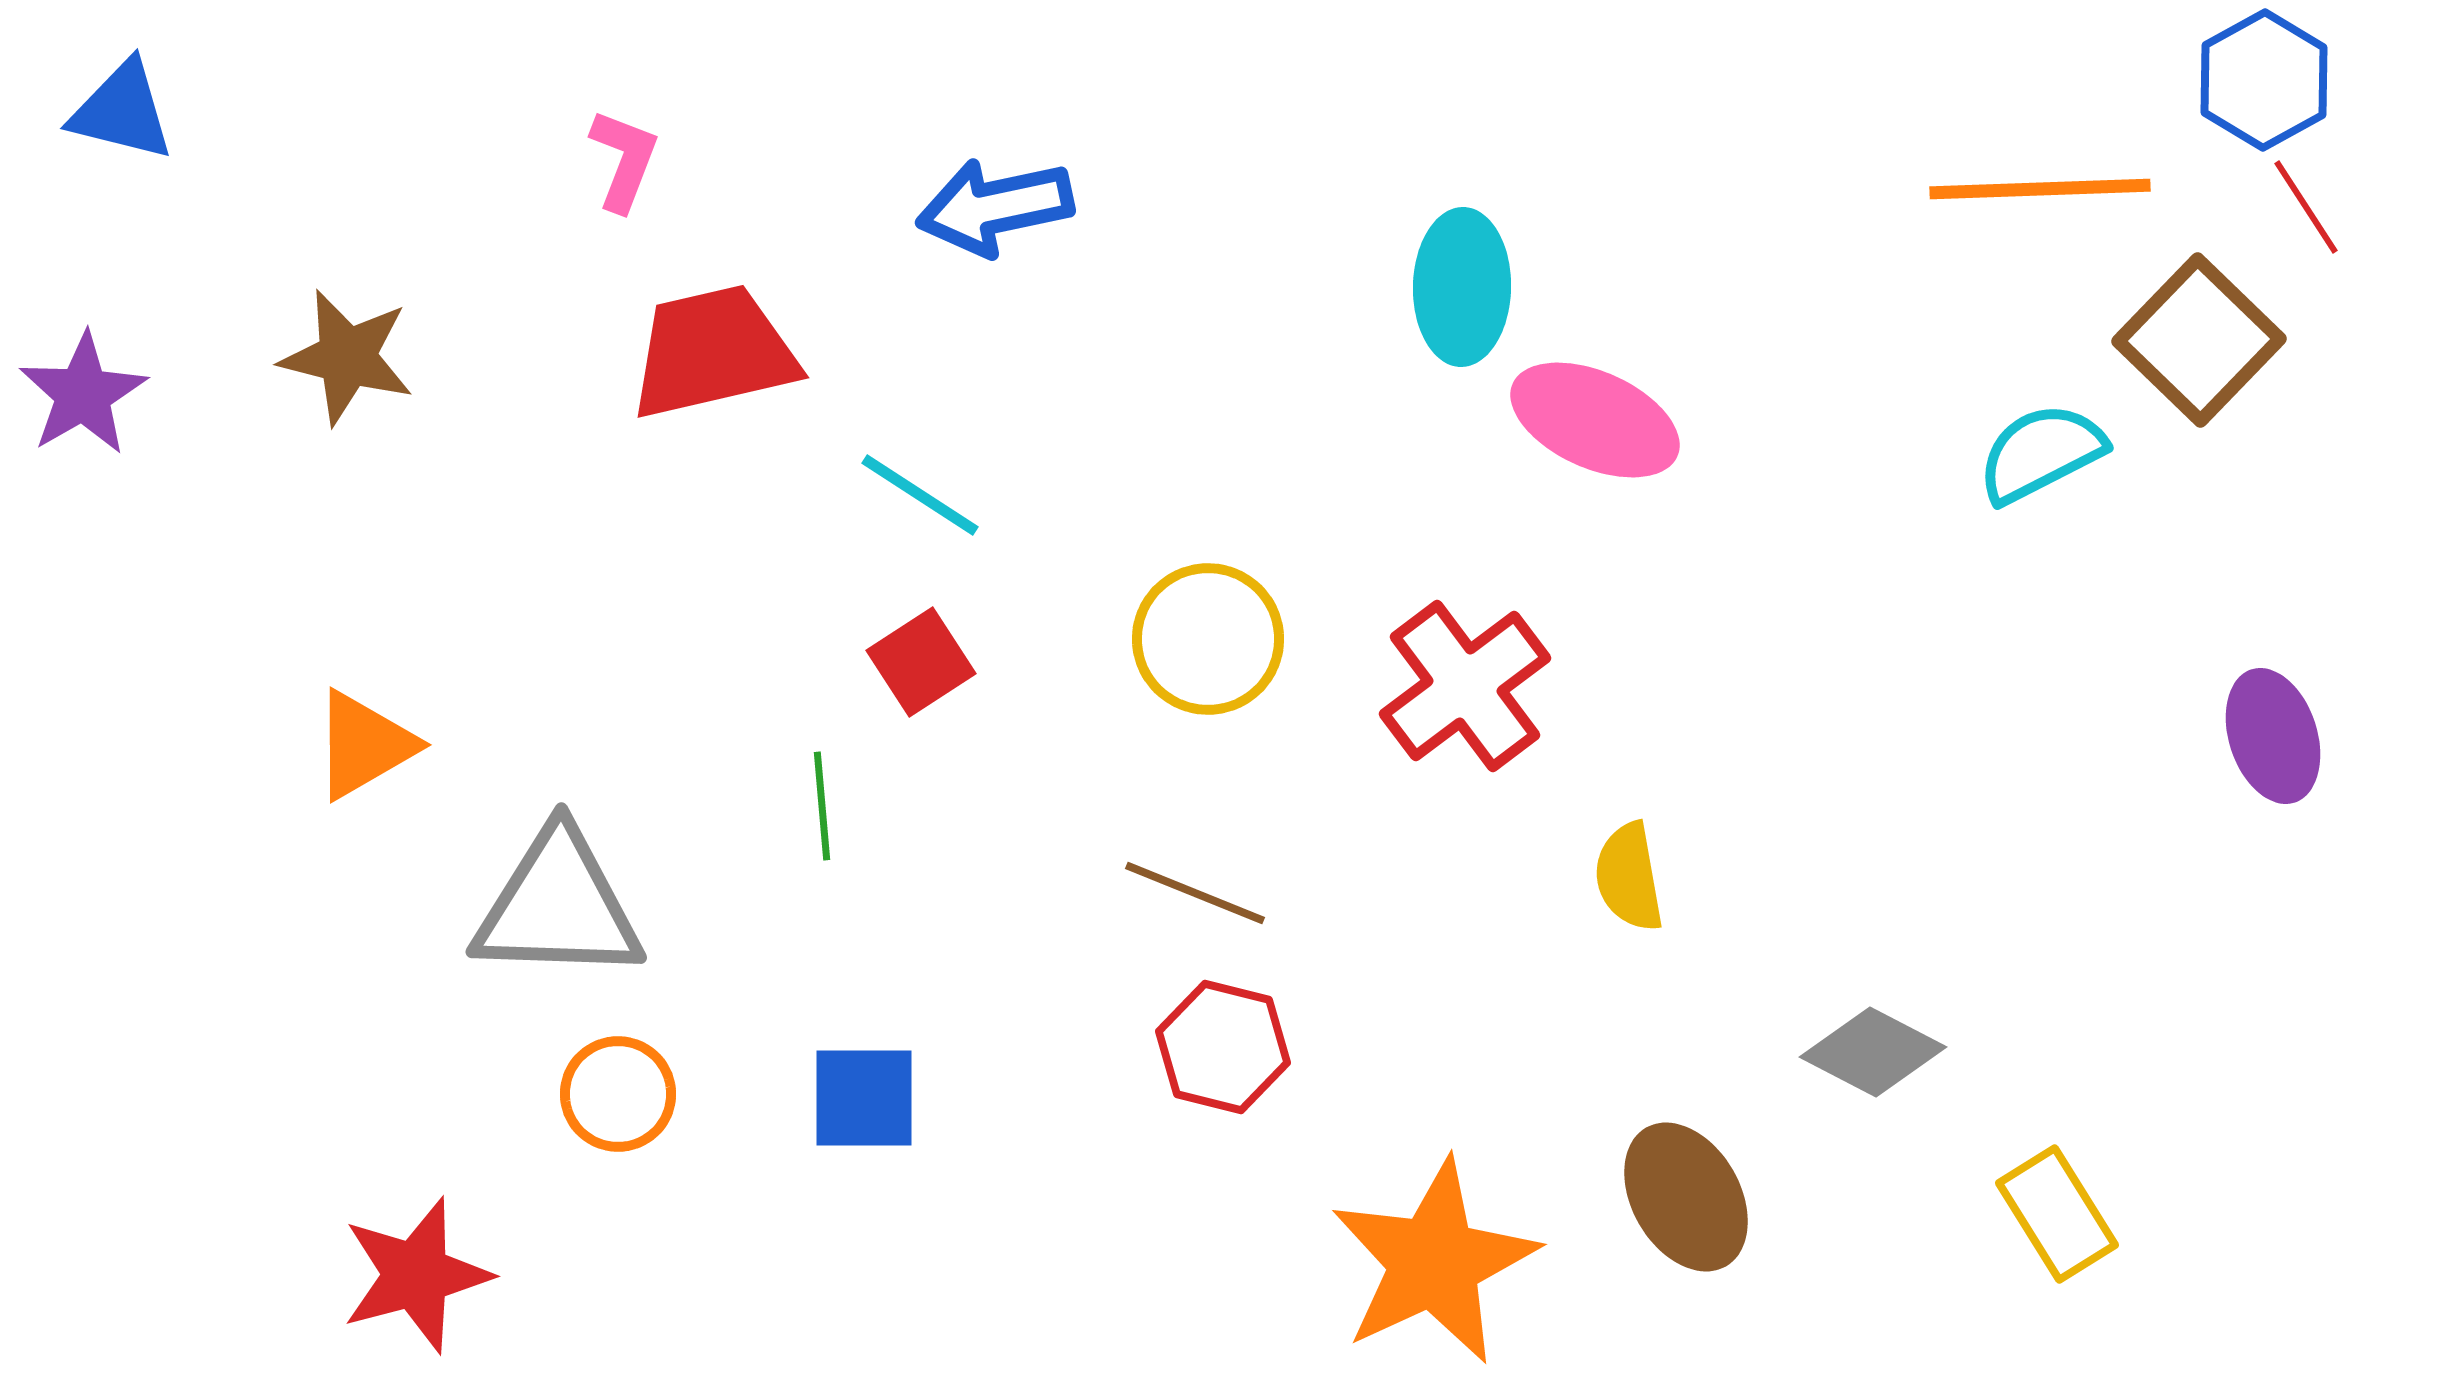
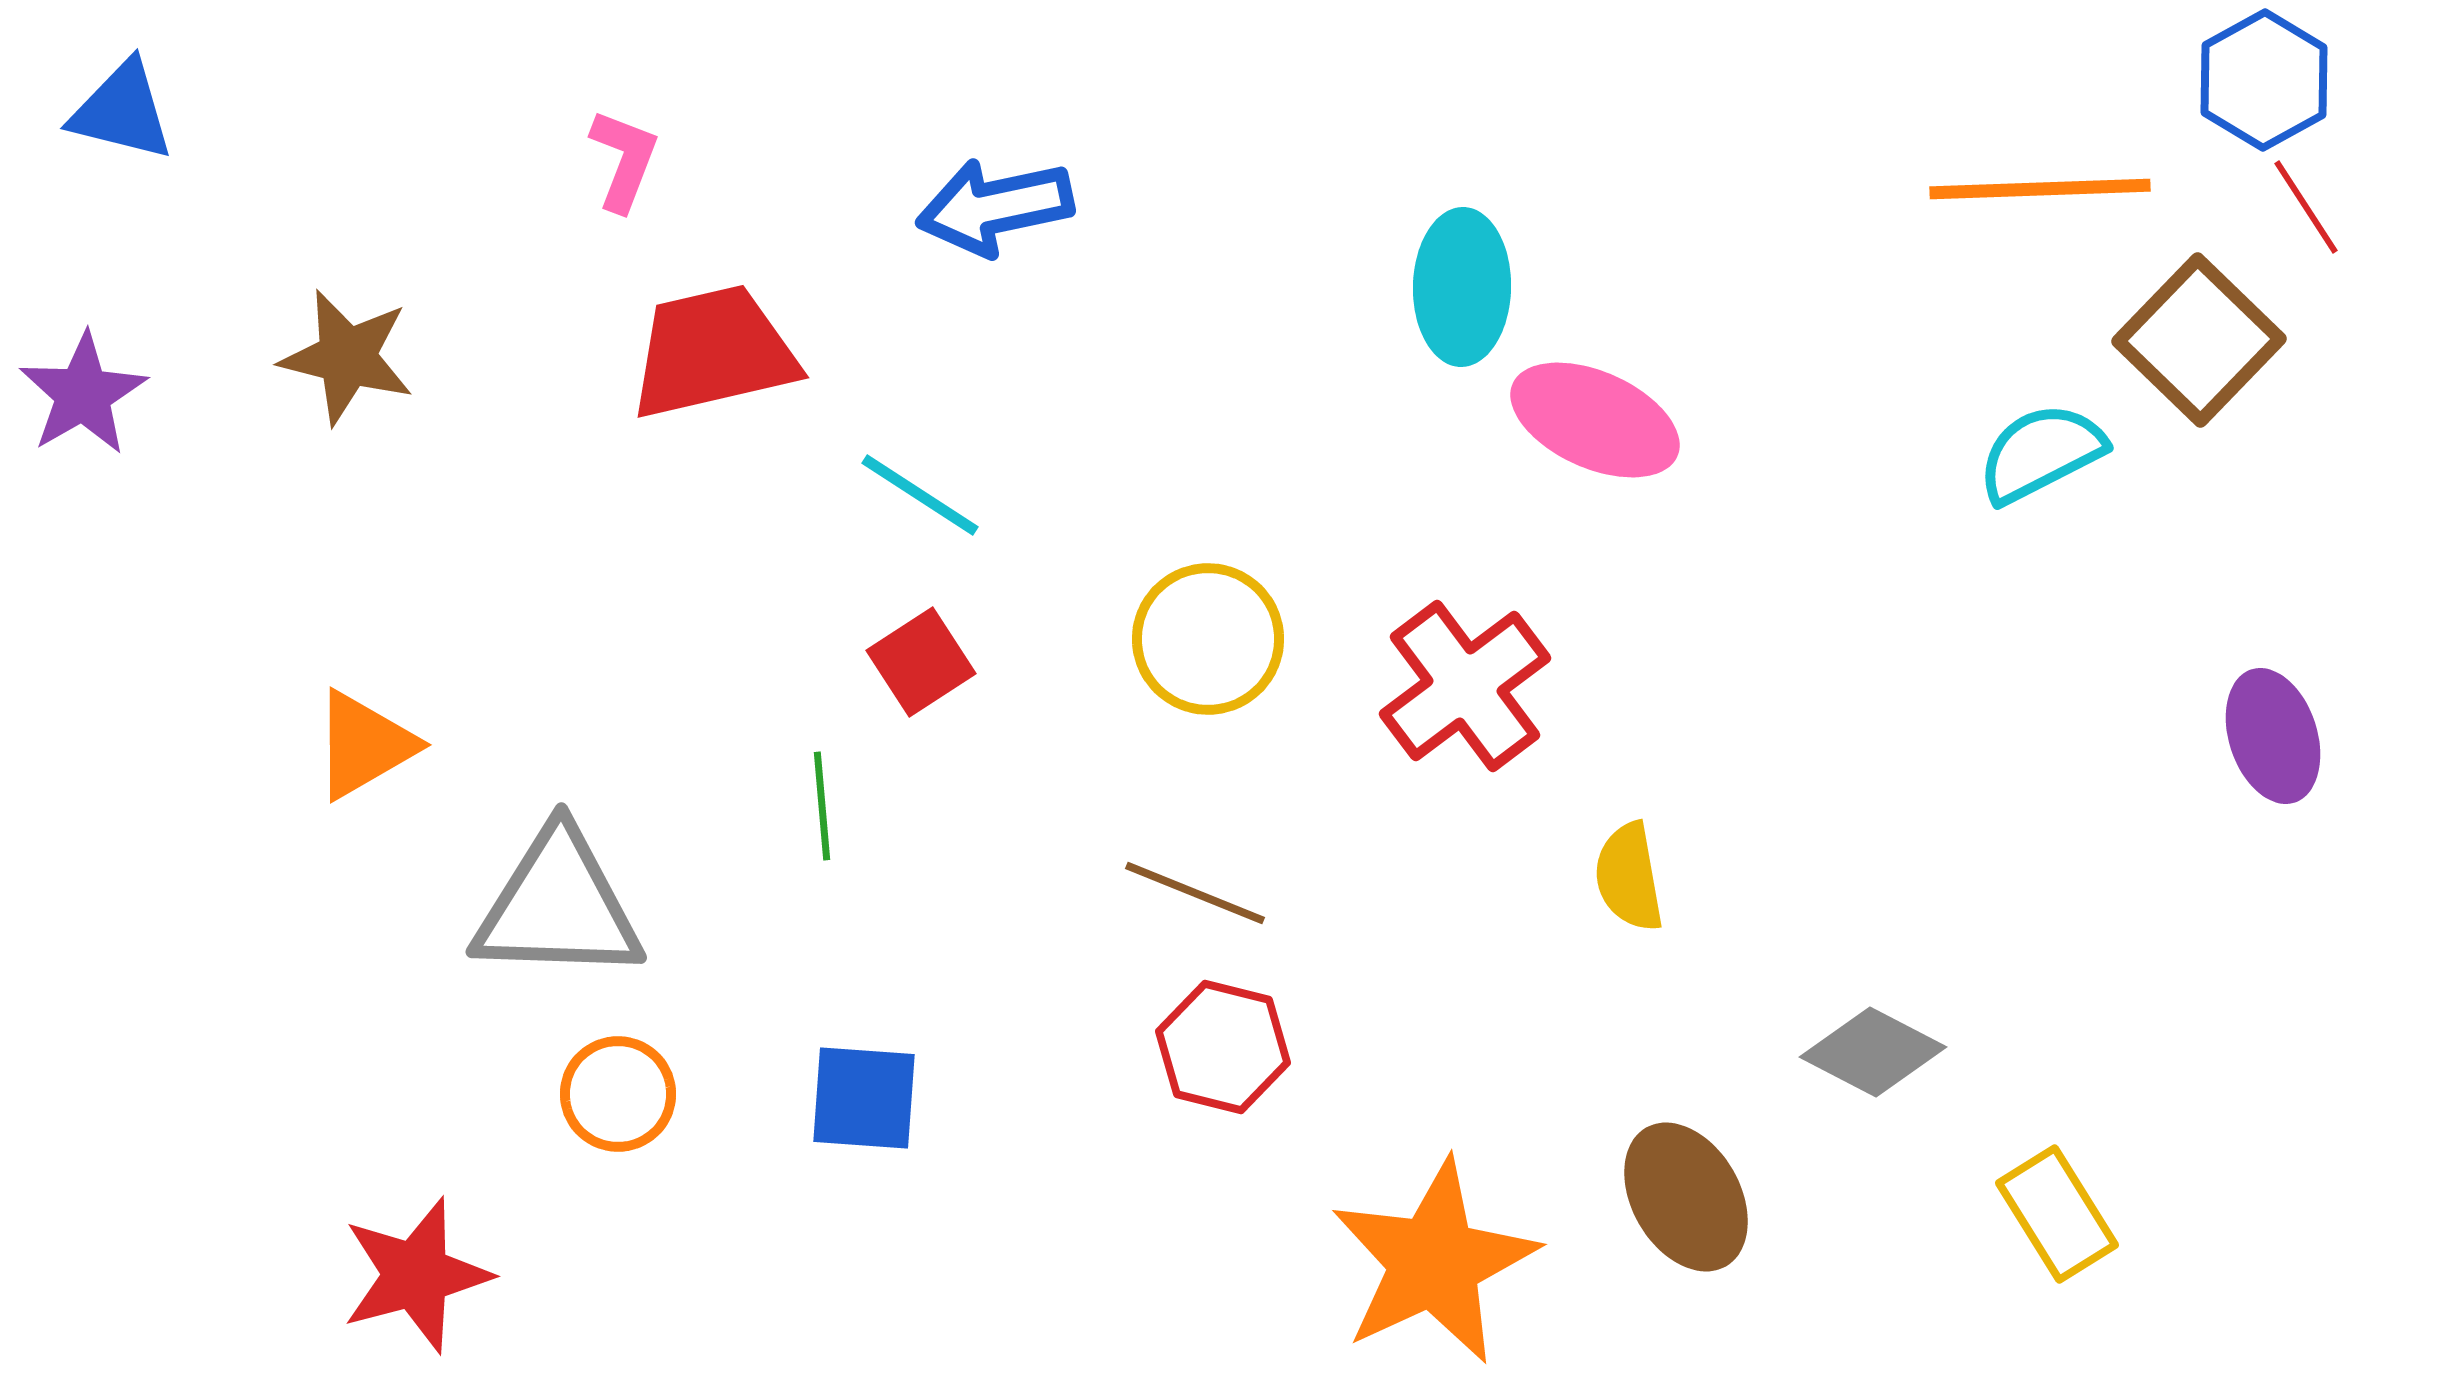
blue square: rotated 4 degrees clockwise
